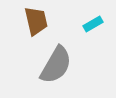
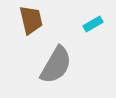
brown trapezoid: moved 5 px left, 1 px up
